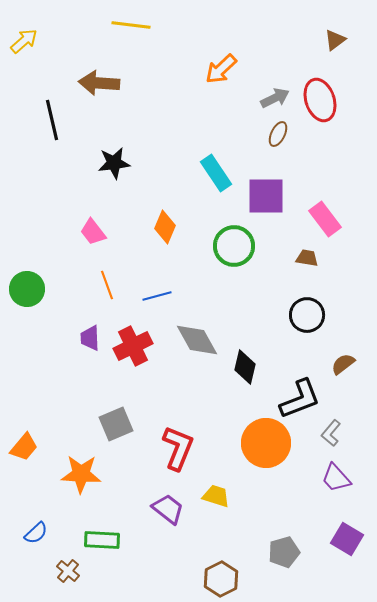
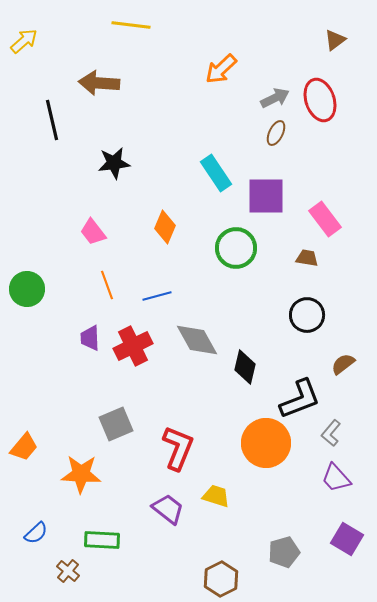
brown ellipse at (278, 134): moved 2 px left, 1 px up
green circle at (234, 246): moved 2 px right, 2 px down
